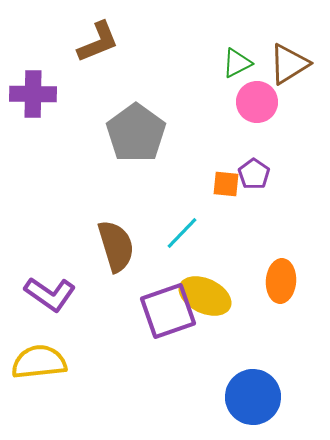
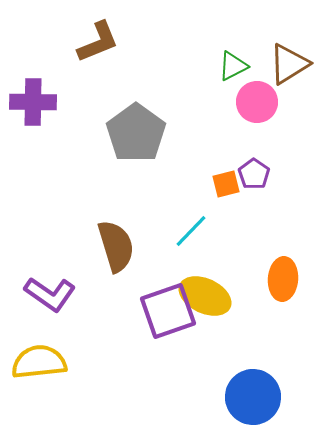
green triangle: moved 4 px left, 3 px down
purple cross: moved 8 px down
orange square: rotated 20 degrees counterclockwise
cyan line: moved 9 px right, 2 px up
orange ellipse: moved 2 px right, 2 px up
